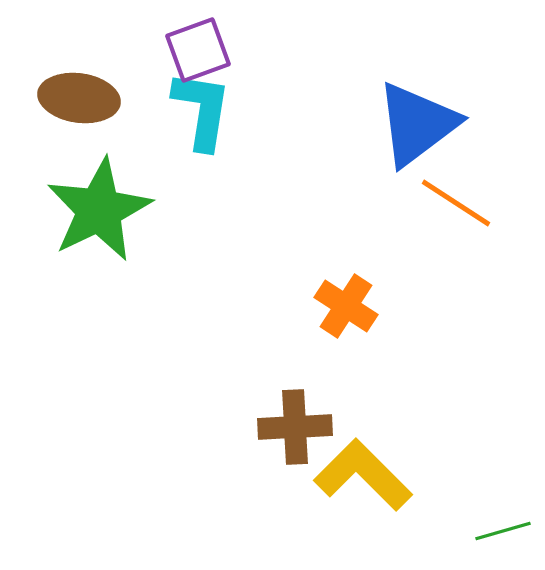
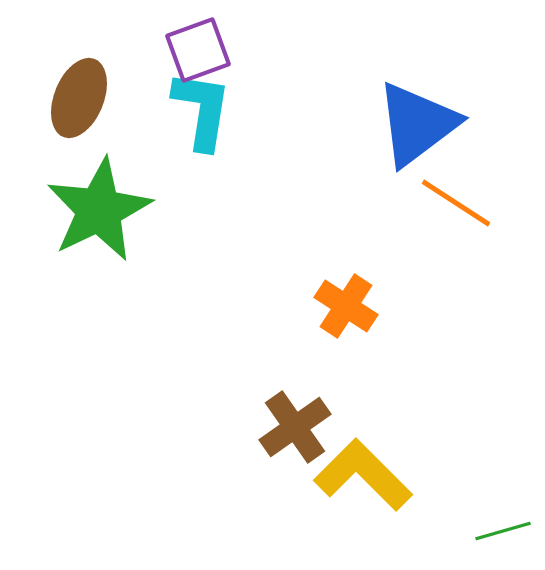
brown ellipse: rotated 76 degrees counterclockwise
brown cross: rotated 32 degrees counterclockwise
